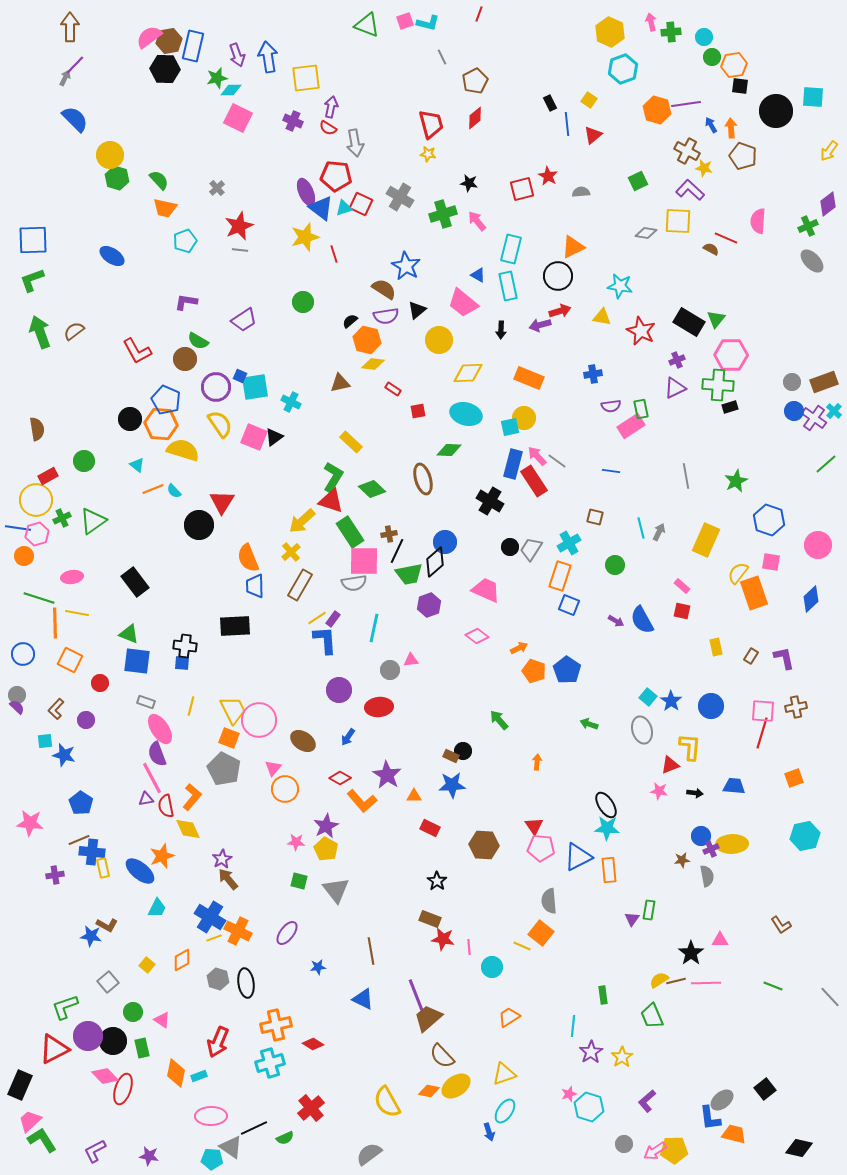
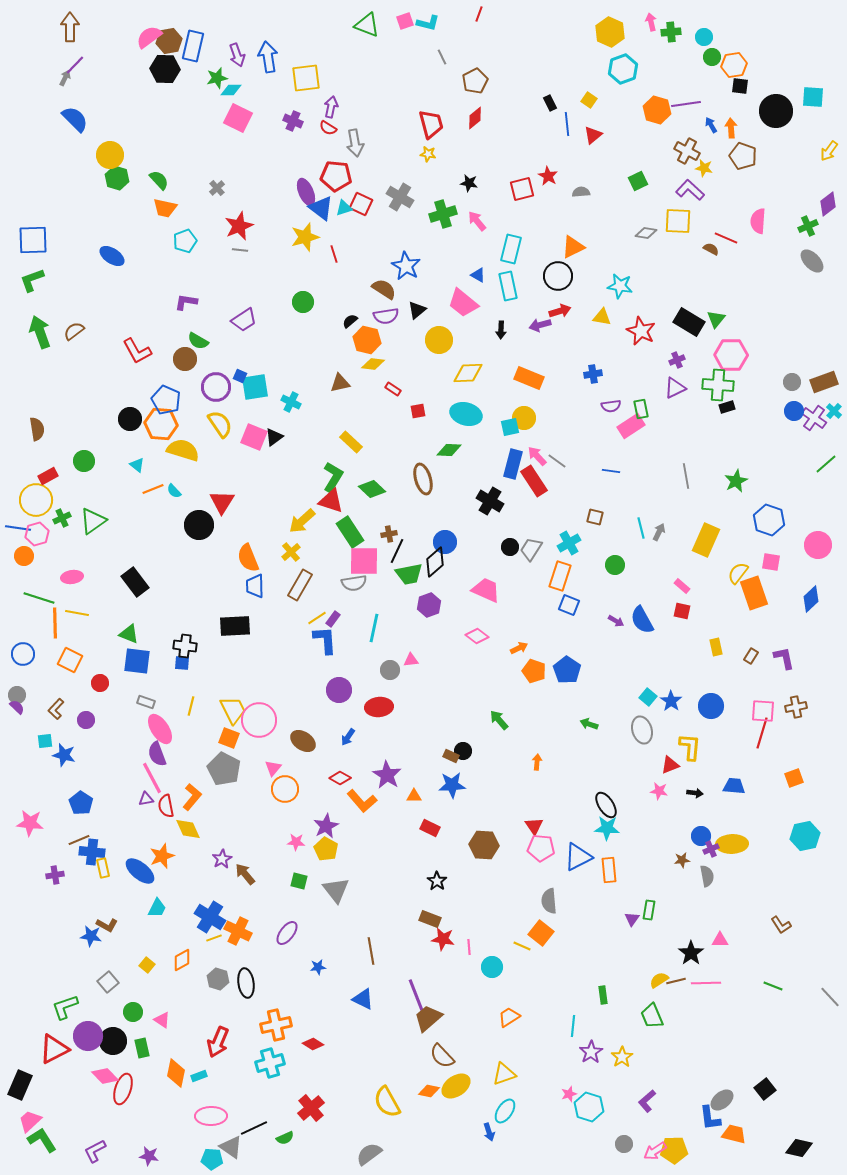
black rectangle at (730, 407): moved 3 px left
brown arrow at (228, 879): moved 17 px right, 5 px up
